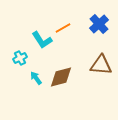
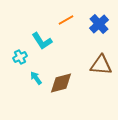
orange line: moved 3 px right, 8 px up
cyan L-shape: moved 1 px down
cyan cross: moved 1 px up
brown diamond: moved 6 px down
